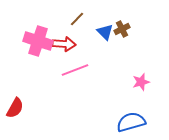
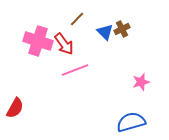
red arrow: rotated 50 degrees clockwise
